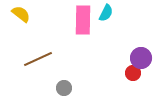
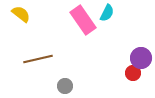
cyan semicircle: moved 1 px right
pink rectangle: rotated 36 degrees counterclockwise
brown line: rotated 12 degrees clockwise
gray circle: moved 1 px right, 2 px up
